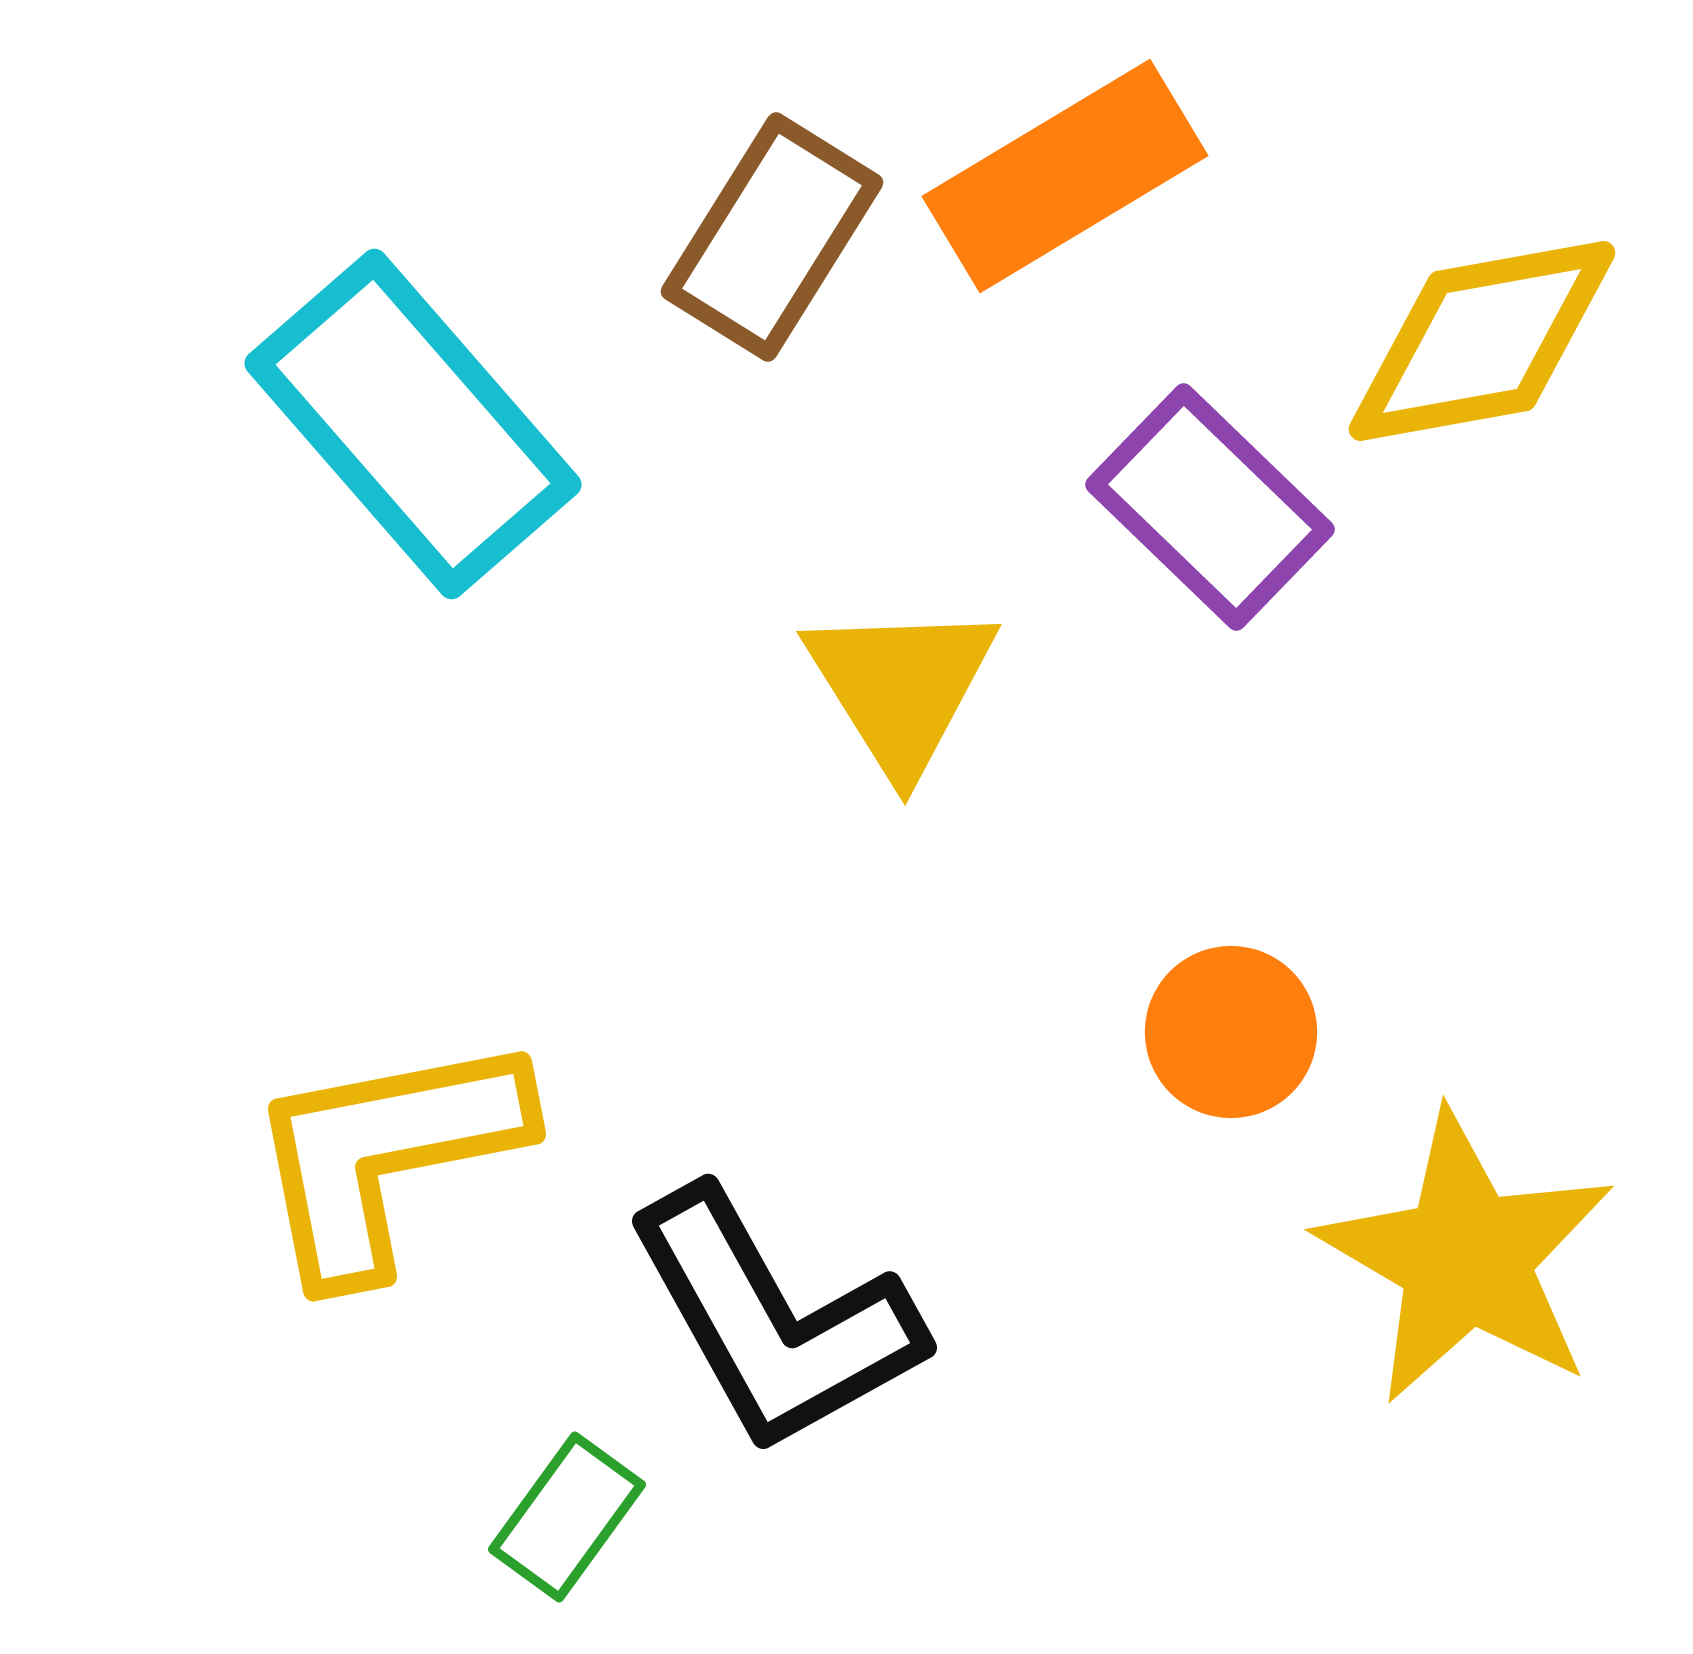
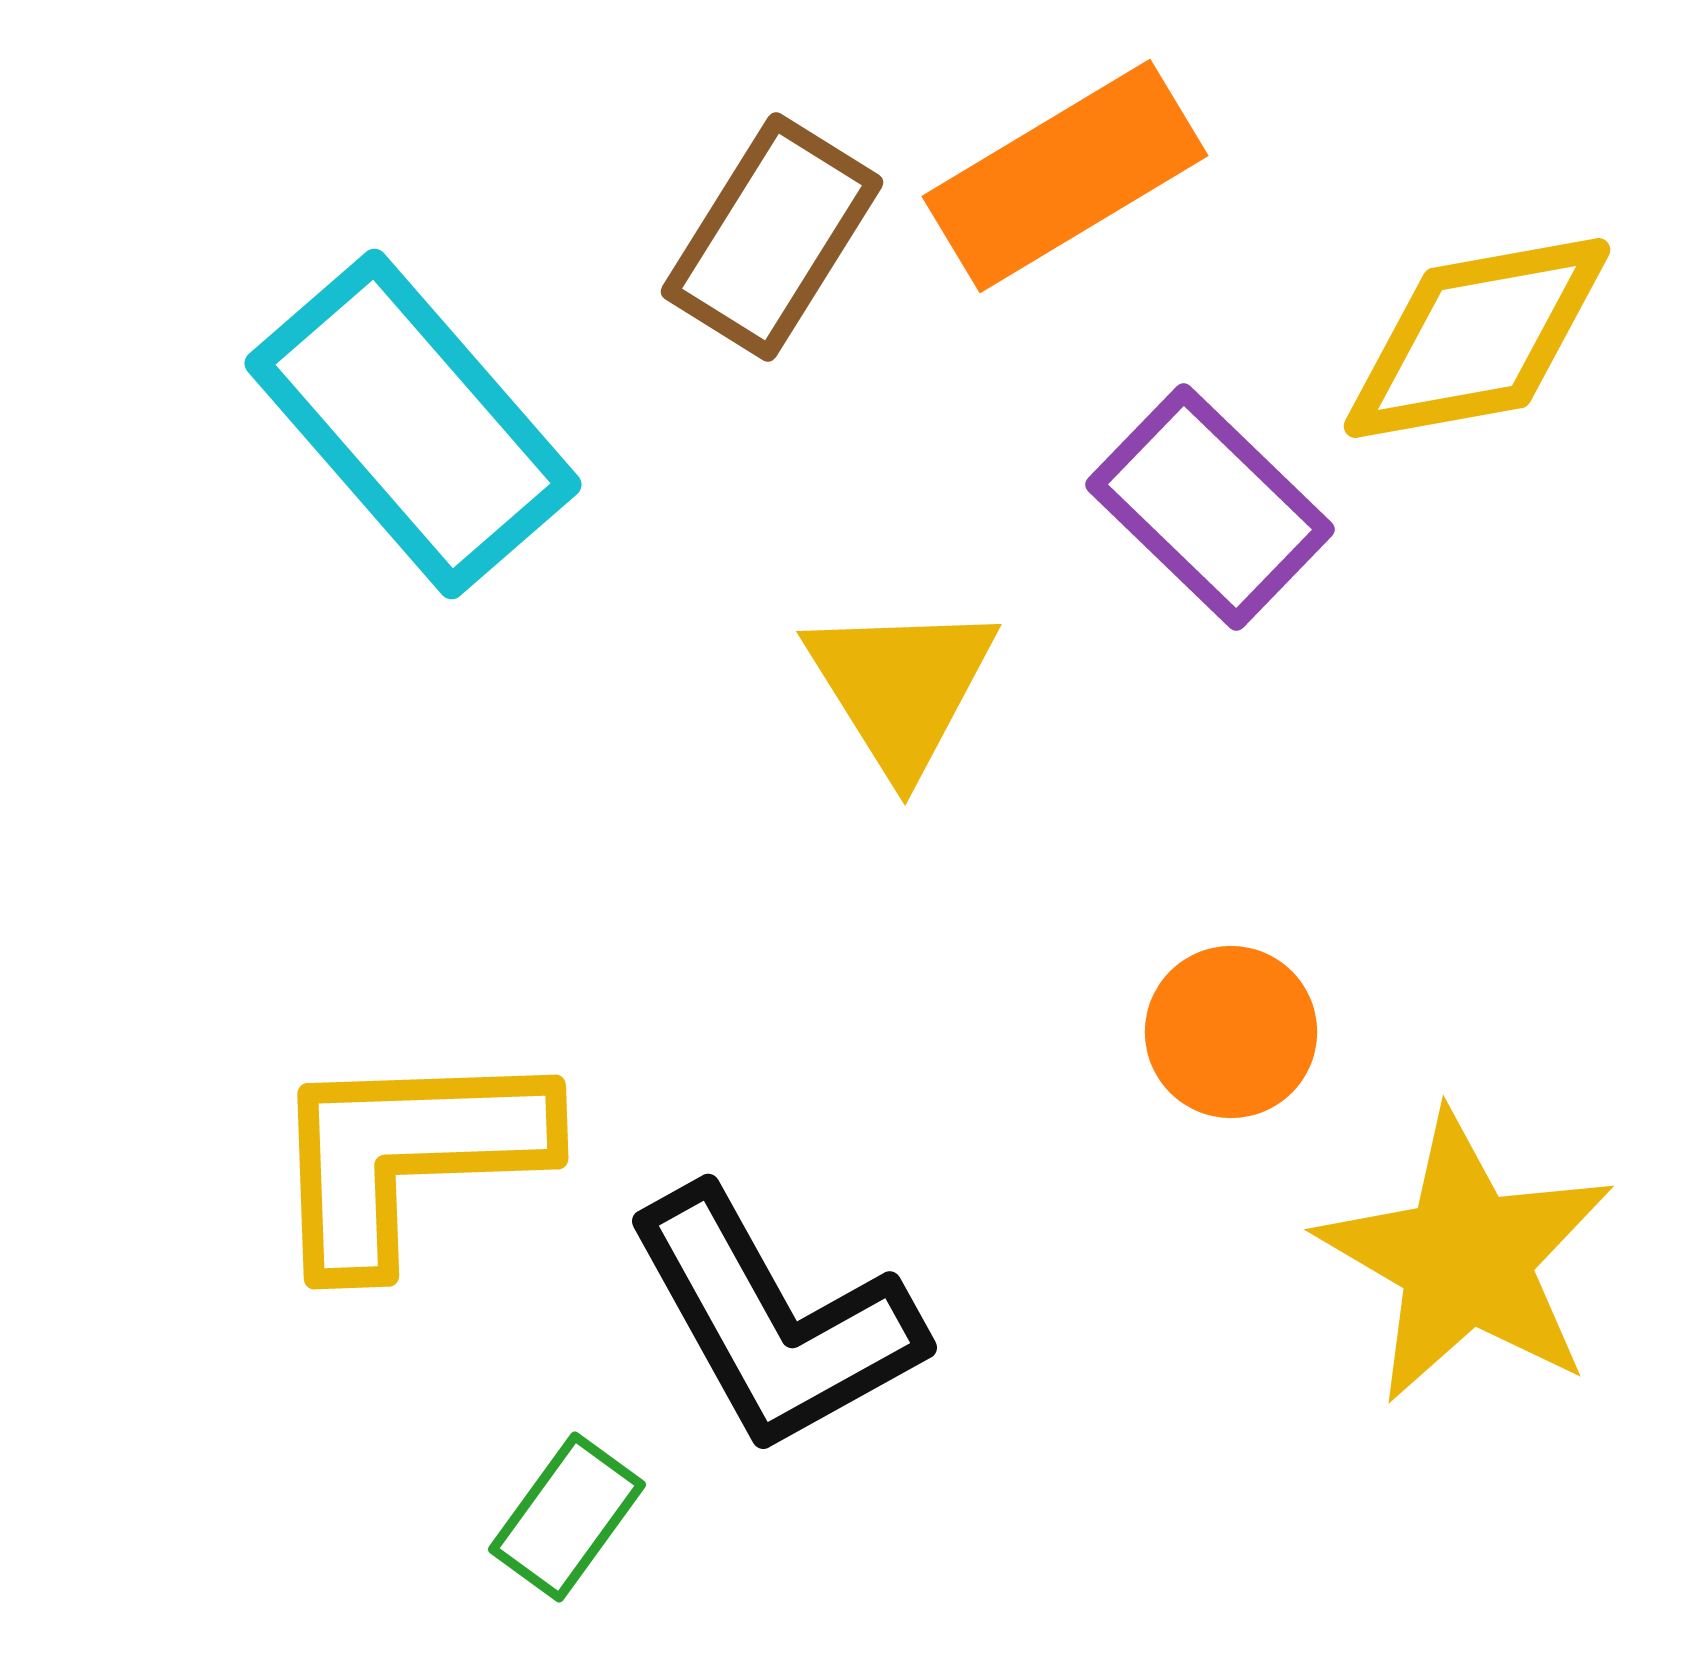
yellow diamond: moved 5 px left, 3 px up
yellow L-shape: moved 21 px right, 1 px down; rotated 9 degrees clockwise
